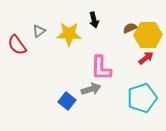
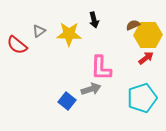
brown semicircle: moved 3 px right, 3 px up
red semicircle: rotated 15 degrees counterclockwise
